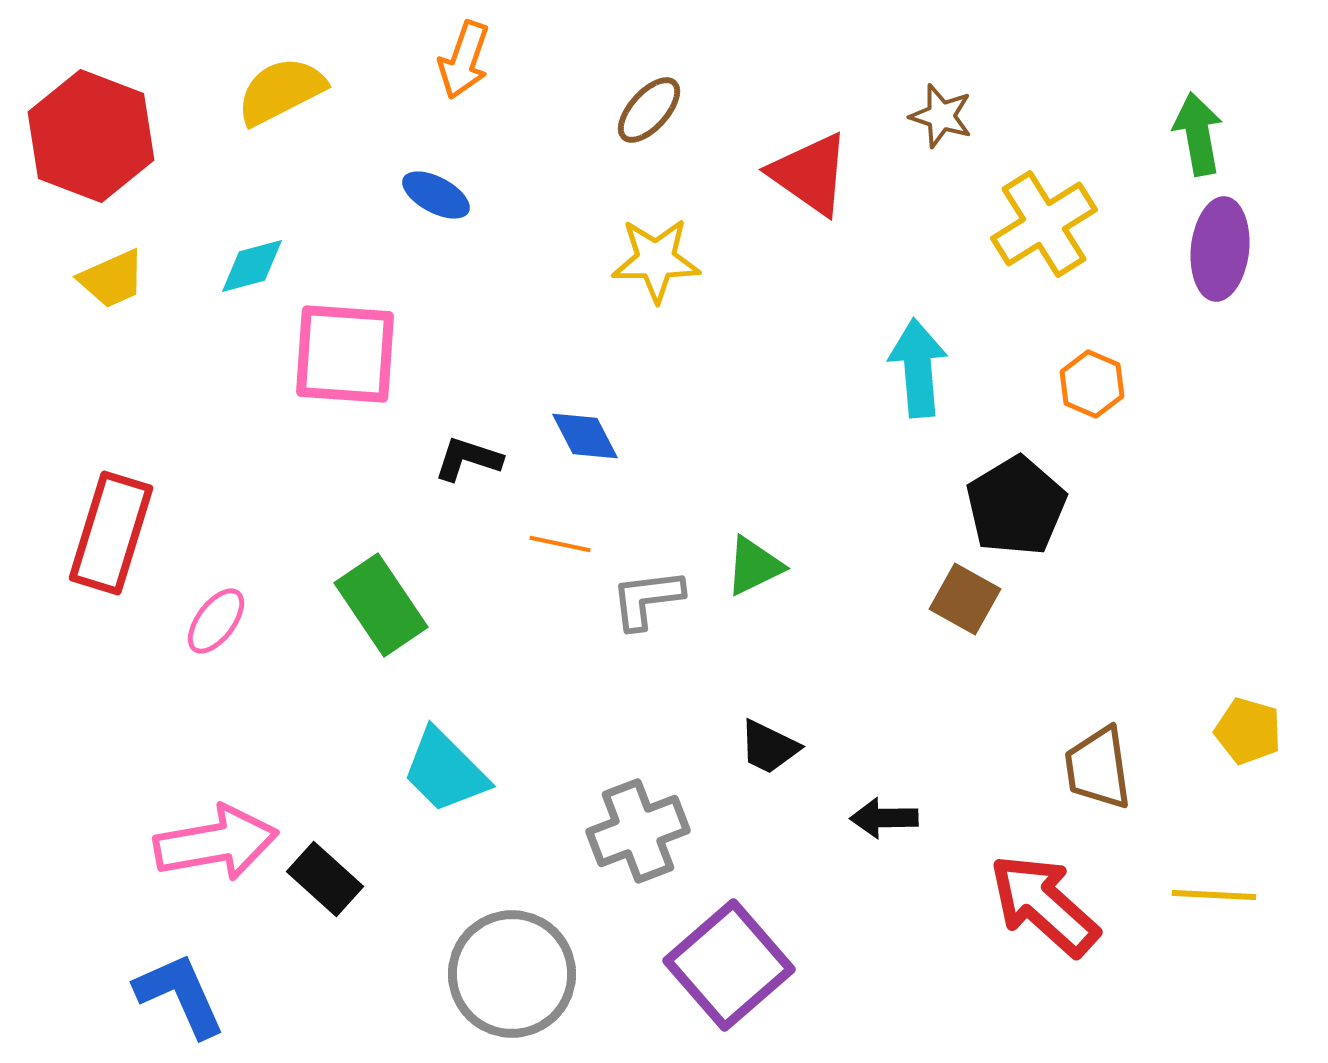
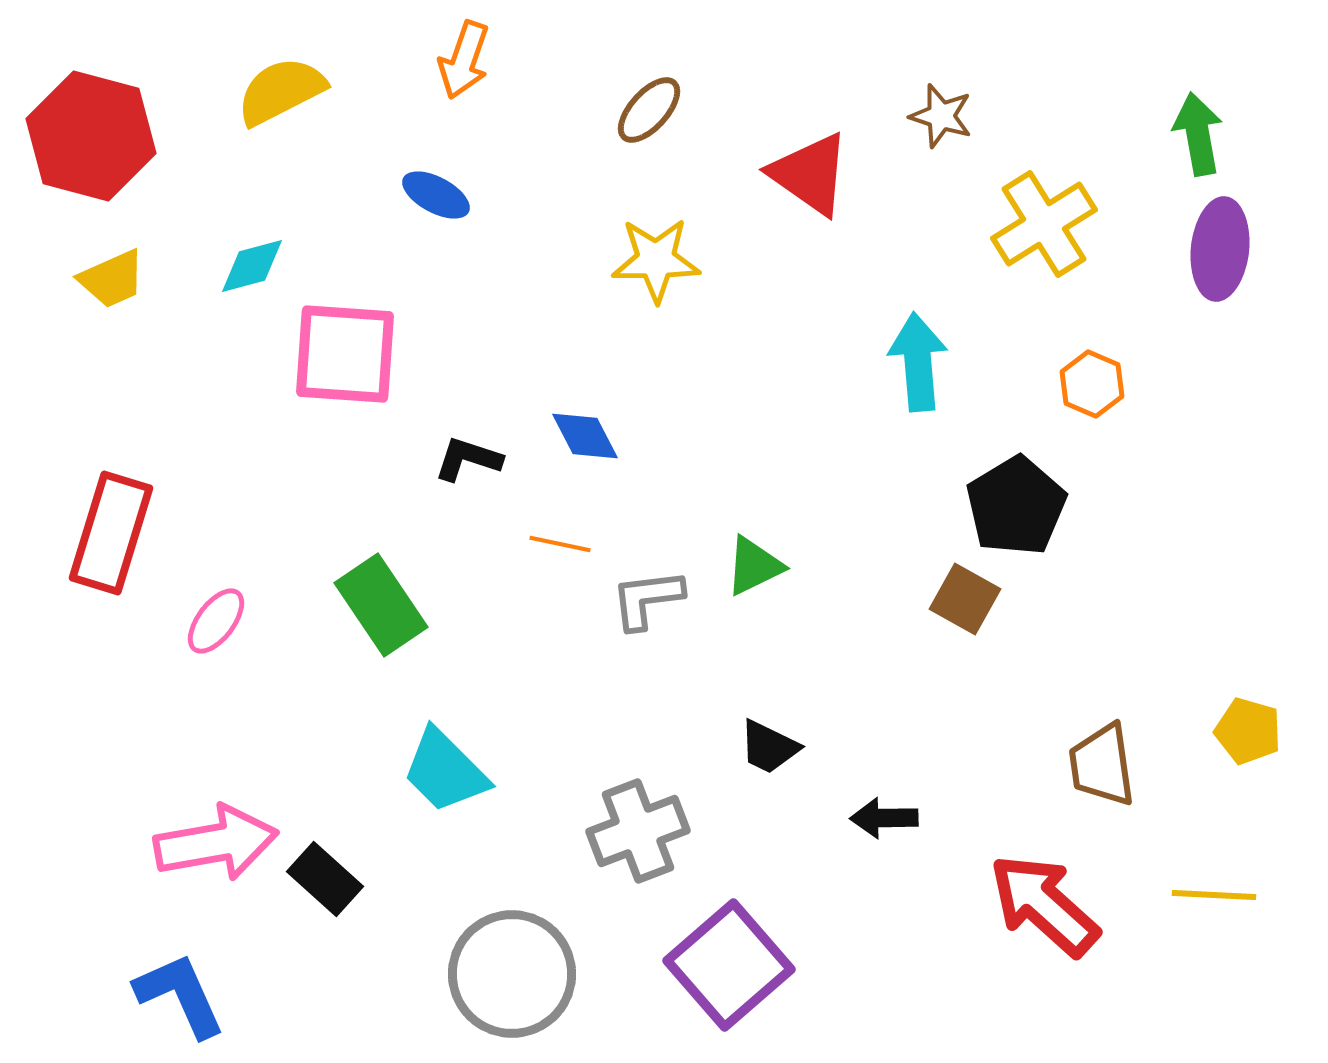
red hexagon: rotated 6 degrees counterclockwise
cyan arrow: moved 6 px up
brown trapezoid: moved 4 px right, 3 px up
